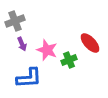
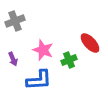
purple arrow: moved 9 px left, 15 px down
pink star: moved 4 px left
blue L-shape: moved 10 px right, 2 px down
